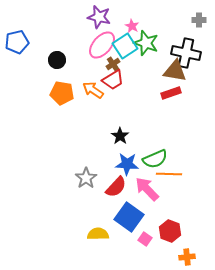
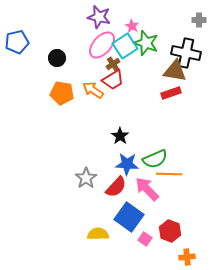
black circle: moved 2 px up
